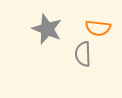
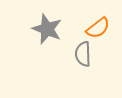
orange semicircle: rotated 45 degrees counterclockwise
